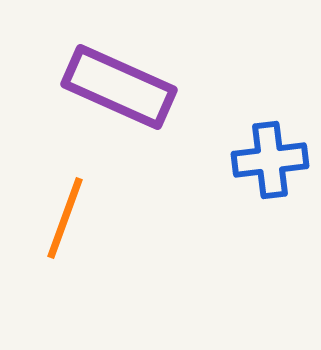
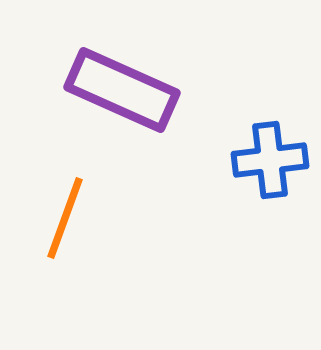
purple rectangle: moved 3 px right, 3 px down
